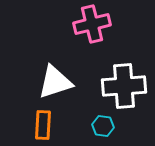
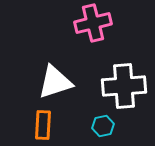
pink cross: moved 1 px right, 1 px up
cyan hexagon: rotated 20 degrees counterclockwise
